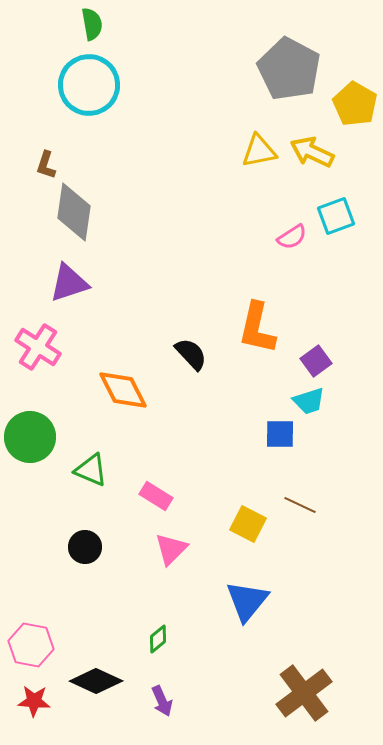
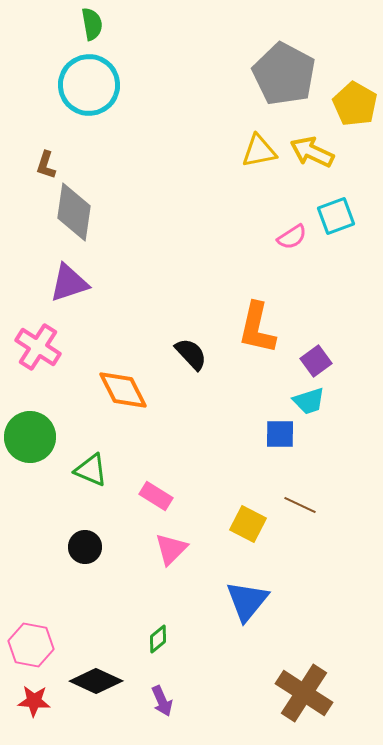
gray pentagon: moved 5 px left, 5 px down
brown cross: rotated 20 degrees counterclockwise
